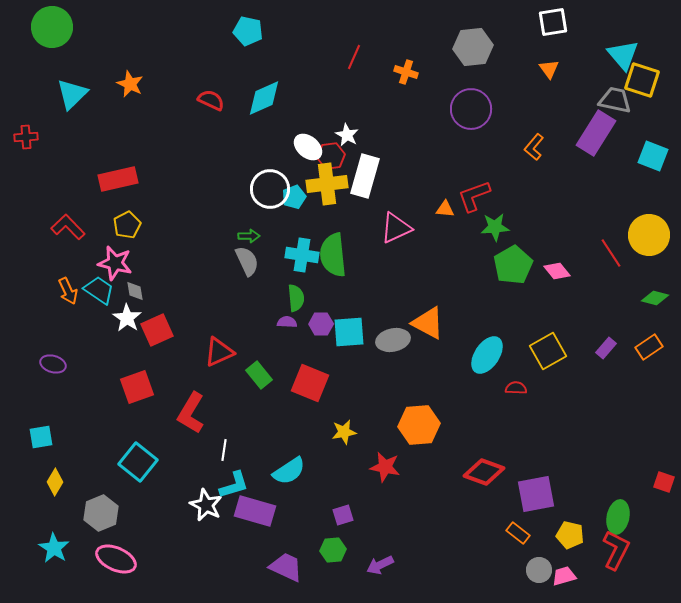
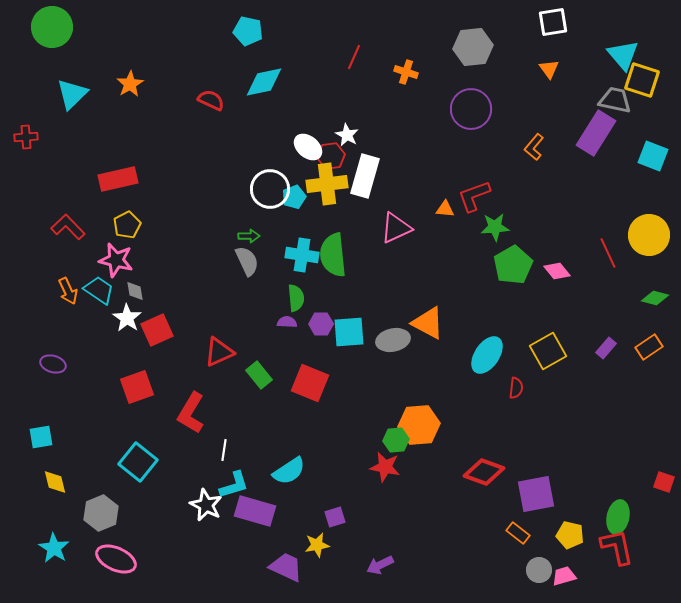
orange star at (130, 84): rotated 16 degrees clockwise
cyan diamond at (264, 98): moved 16 px up; rotated 12 degrees clockwise
red line at (611, 253): moved 3 px left; rotated 8 degrees clockwise
pink star at (115, 263): moved 1 px right, 3 px up
red semicircle at (516, 388): rotated 95 degrees clockwise
yellow star at (344, 432): moved 27 px left, 113 px down
yellow diamond at (55, 482): rotated 44 degrees counterclockwise
purple square at (343, 515): moved 8 px left, 2 px down
green hexagon at (333, 550): moved 63 px right, 110 px up
red L-shape at (616, 550): moved 1 px right, 3 px up; rotated 39 degrees counterclockwise
